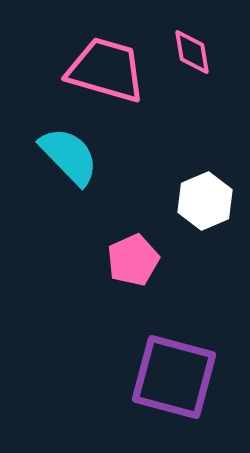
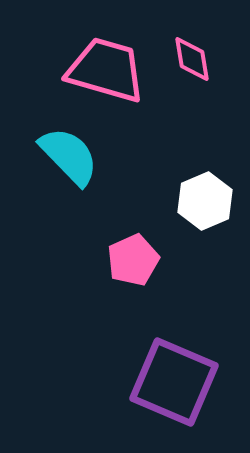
pink diamond: moved 7 px down
purple square: moved 5 px down; rotated 8 degrees clockwise
